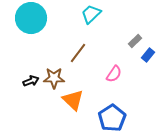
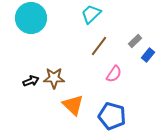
brown line: moved 21 px right, 7 px up
orange triangle: moved 5 px down
blue pentagon: moved 2 px up; rotated 24 degrees counterclockwise
